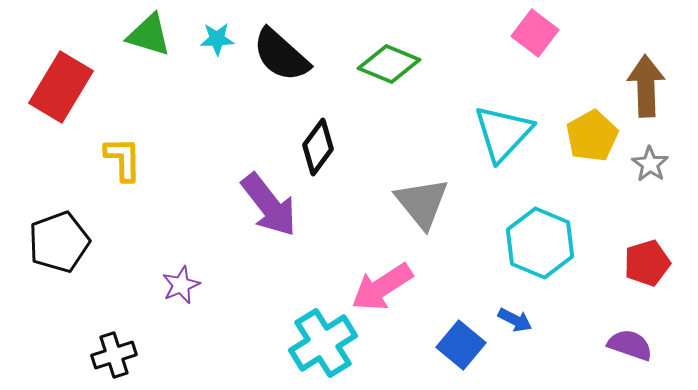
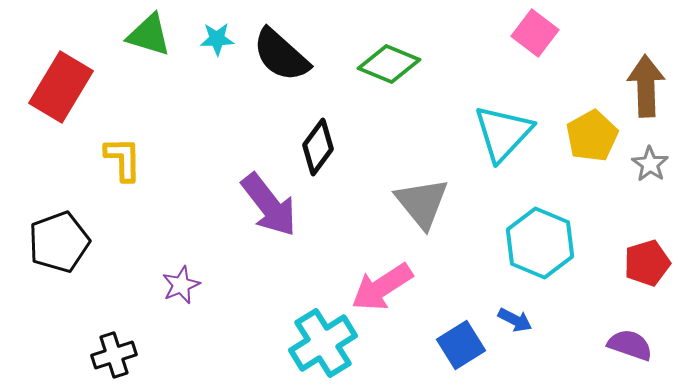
blue square: rotated 18 degrees clockwise
